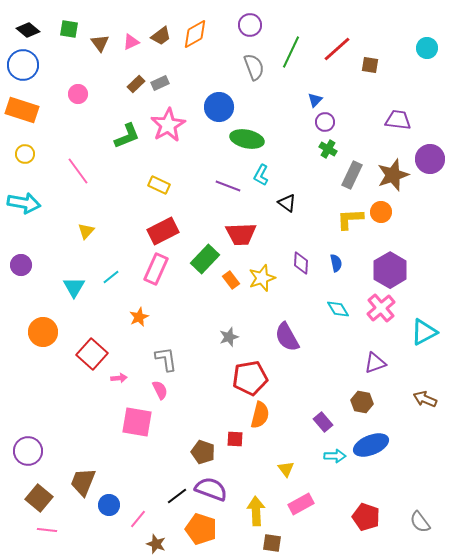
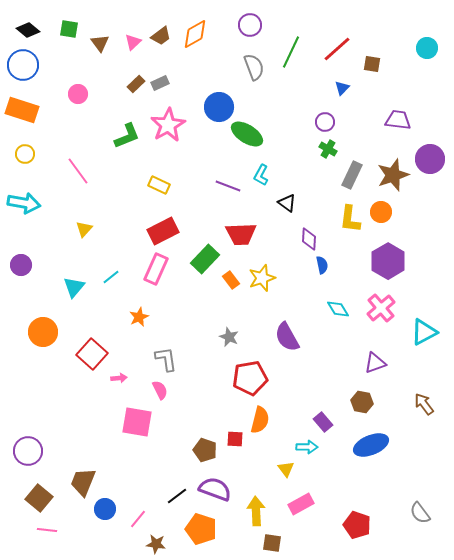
pink triangle at (131, 42): moved 2 px right; rotated 18 degrees counterclockwise
brown square at (370, 65): moved 2 px right, 1 px up
blue triangle at (315, 100): moved 27 px right, 12 px up
green ellipse at (247, 139): moved 5 px up; rotated 20 degrees clockwise
yellow L-shape at (350, 219): rotated 80 degrees counterclockwise
yellow triangle at (86, 231): moved 2 px left, 2 px up
purple diamond at (301, 263): moved 8 px right, 24 px up
blue semicircle at (336, 263): moved 14 px left, 2 px down
purple hexagon at (390, 270): moved 2 px left, 9 px up
cyan triangle at (74, 287): rotated 10 degrees clockwise
gray star at (229, 337): rotated 30 degrees counterclockwise
brown arrow at (425, 399): moved 1 px left, 5 px down; rotated 30 degrees clockwise
orange semicircle at (260, 415): moved 5 px down
brown pentagon at (203, 452): moved 2 px right, 2 px up
cyan arrow at (335, 456): moved 28 px left, 9 px up
purple semicircle at (211, 489): moved 4 px right
blue circle at (109, 505): moved 4 px left, 4 px down
red pentagon at (366, 517): moved 9 px left, 8 px down
gray semicircle at (420, 522): moved 9 px up
brown star at (156, 544): rotated 12 degrees counterclockwise
